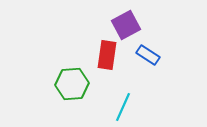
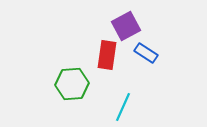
purple square: moved 1 px down
blue rectangle: moved 2 px left, 2 px up
